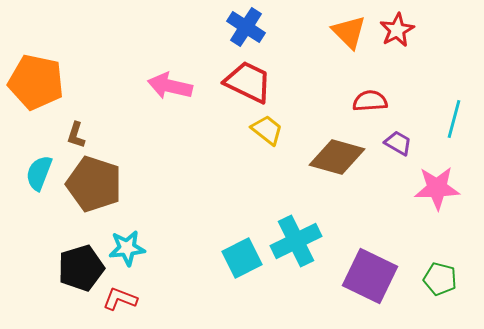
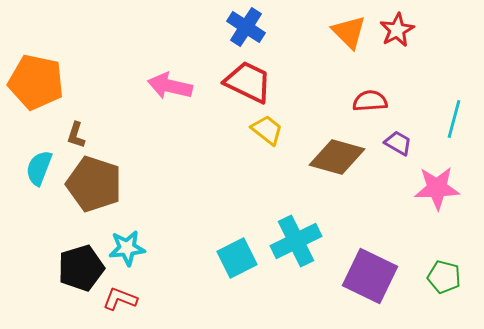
cyan semicircle: moved 5 px up
cyan square: moved 5 px left
green pentagon: moved 4 px right, 2 px up
